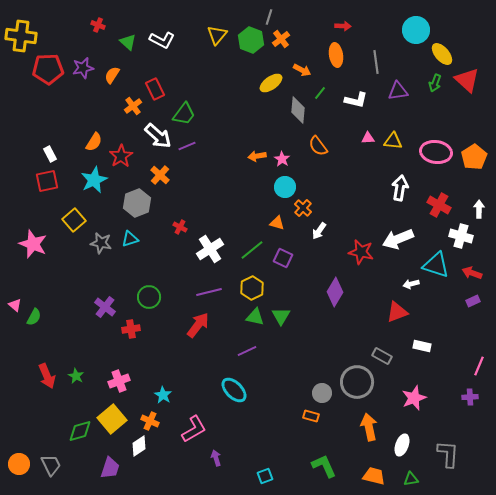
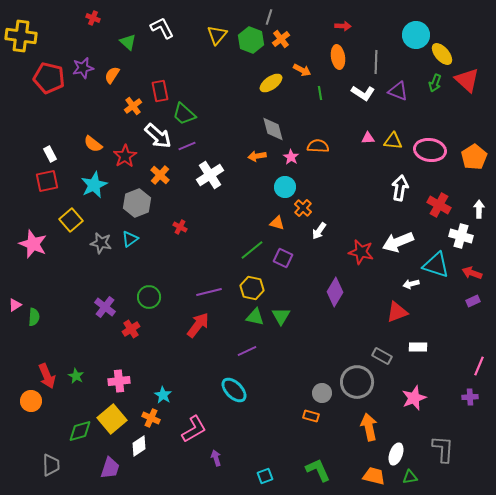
red cross at (98, 25): moved 5 px left, 7 px up
cyan circle at (416, 30): moved 5 px down
white L-shape at (162, 40): moved 12 px up; rotated 145 degrees counterclockwise
orange ellipse at (336, 55): moved 2 px right, 2 px down
gray line at (376, 62): rotated 10 degrees clockwise
red pentagon at (48, 69): moved 1 px right, 9 px down; rotated 16 degrees clockwise
red rectangle at (155, 89): moved 5 px right, 2 px down; rotated 15 degrees clockwise
purple triangle at (398, 91): rotated 30 degrees clockwise
green line at (320, 93): rotated 48 degrees counterclockwise
white L-shape at (356, 100): moved 7 px right, 7 px up; rotated 20 degrees clockwise
gray diamond at (298, 110): moved 25 px left, 19 px down; rotated 20 degrees counterclockwise
green trapezoid at (184, 114): rotated 95 degrees clockwise
orange semicircle at (94, 142): moved 1 px left, 2 px down; rotated 96 degrees clockwise
orange semicircle at (318, 146): rotated 130 degrees clockwise
pink ellipse at (436, 152): moved 6 px left, 2 px up
red star at (121, 156): moved 4 px right
pink star at (282, 159): moved 9 px right, 2 px up
cyan star at (94, 180): moved 5 px down
yellow square at (74, 220): moved 3 px left
cyan triangle at (130, 239): rotated 18 degrees counterclockwise
white arrow at (398, 239): moved 3 px down
white cross at (210, 249): moved 74 px up
yellow hexagon at (252, 288): rotated 20 degrees counterclockwise
pink triangle at (15, 305): rotated 48 degrees clockwise
green semicircle at (34, 317): rotated 24 degrees counterclockwise
red cross at (131, 329): rotated 24 degrees counterclockwise
white rectangle at (422, 346): moved 4 px left, 1 px down; rotated 12 degrees counterclockwise
pink cross at (119, 381): rotated 15 degrees clockwise
orange cross at (150, 421): moved 1 px right, 3 px up
white ellipse at (402, 445): moved 6 px left, 9 px down
gray L-shape at (448, 454): moved 5 px left, 5 px up
orange circle at (19, 464): moved 12 px right, 63 px up
gray trapezoid at (51, 465): rotated 25 degrees clockwise
green L-shape at (324, 466): moved 6 px left, 4 px down
green triangle at (411, 479): moved 1 px left, 2 px up
